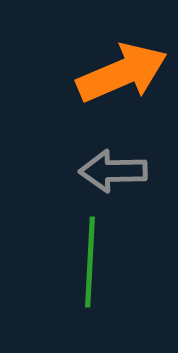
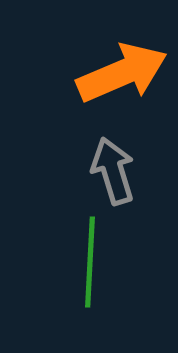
gray arrow: rotated 74 degrees clockwise
